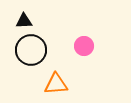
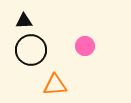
pink circle: moved 1 px right
orange triangle: moved 1 px left, 1 px down
